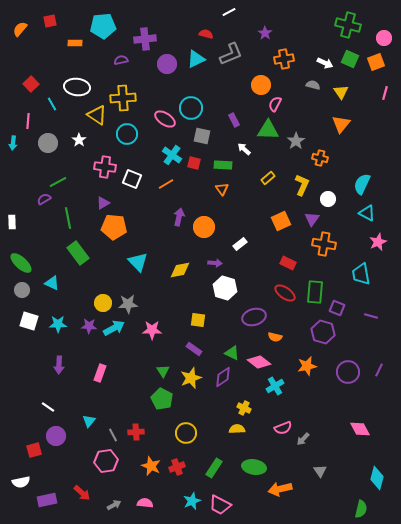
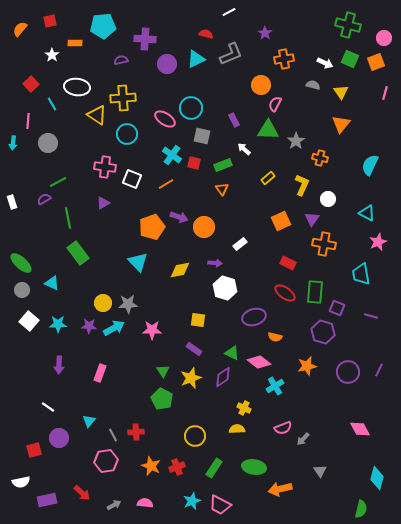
purple cross at (145, 39): rotated 10 degrees clockwise
white star at (79, 140): moved 27 px left, 85 px up
green rectangle at (223, 165): rotated 24 degrees counterclockwise
cyan semicircle at (362, 184): moved 8 px right, 19 px up
purple arrow at (179, 217): rotated 96 degrees clockwise
white rectangle at (12, 222): moved 20 px up; rotated 16 degrees counterclockwise
orange pentagon at (114, 227): moved 38 px right; rotated 25 degrees counterclockwise
white square at (29, 321): rotated 24 degrees clockwise
yellow circle at (186, 433): moved 9 px right, 3 px down
purple circle at (56, 436): moved 3 px right, 2 px down
